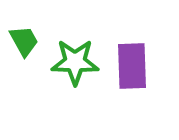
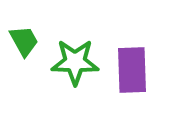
purple rectangle: moved 4 px down
